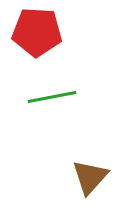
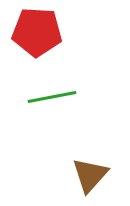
brown triangle: moved 2 px up
